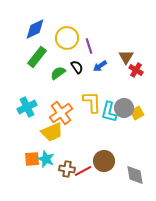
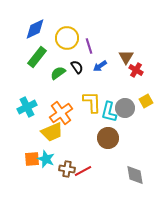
gray circle: moved 1 px right
yellow square: moved 9 px right, 12 px up
brown circle: moved 4 px right, 23 px up
